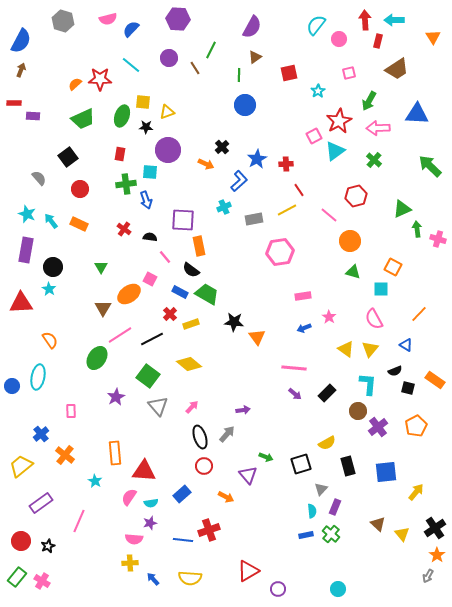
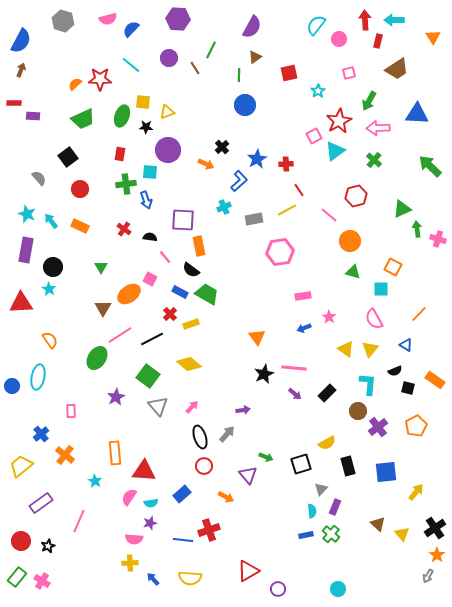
orange rectangle at (79, 224): moved 1 px right, 2 px down
black star at (234, 322): moved 30 px right, 52 px down; rotated 30 degrees counterclockwise
